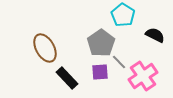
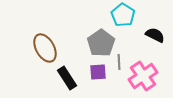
gray line: rotated 42 degrees clockwise
purple square: moved 2 px left
black rectangle: rotated 10 degrees clockwise
